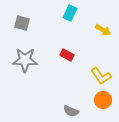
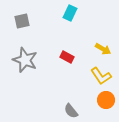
gray square: moved 2 px up; rotated 28 degrees counterclockwise
yellow arrow: moved 19 px down
red rectangle: moved 2 px down
gray star: rotated 20 degrees clockwise
orange circle: moved 3 px right
gray semicircle: rotated 28 degrees clockwise
